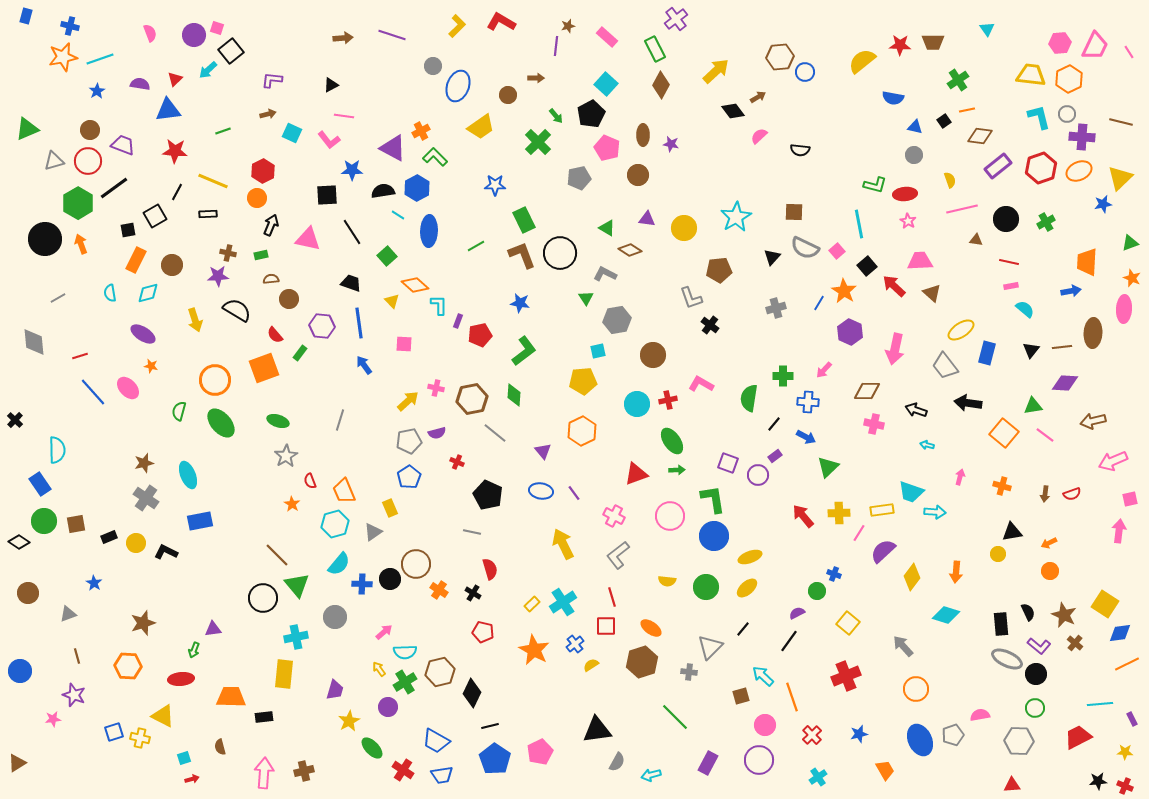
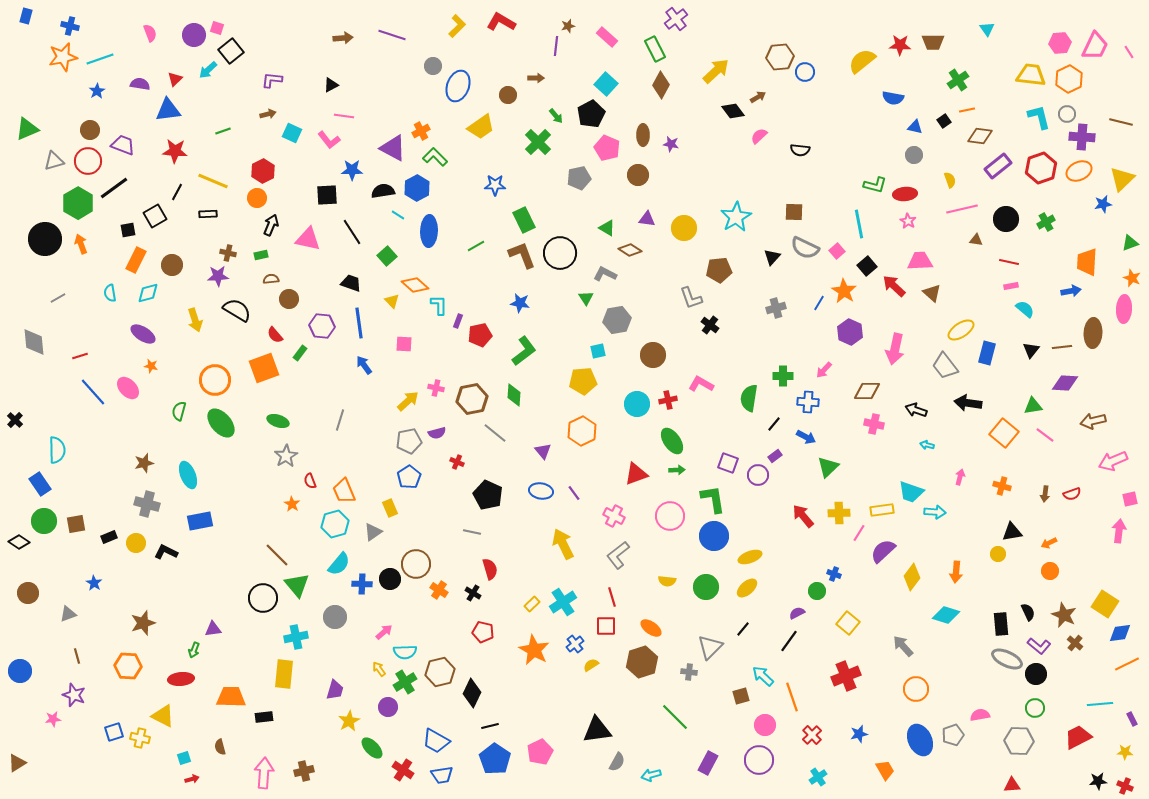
yellow triangle at (1120, 178): moved 2 px right, 1 px down
gray cross at (146, 498): moved 1 px right, 6 px down; rotated 20 degrees counterclockwise
